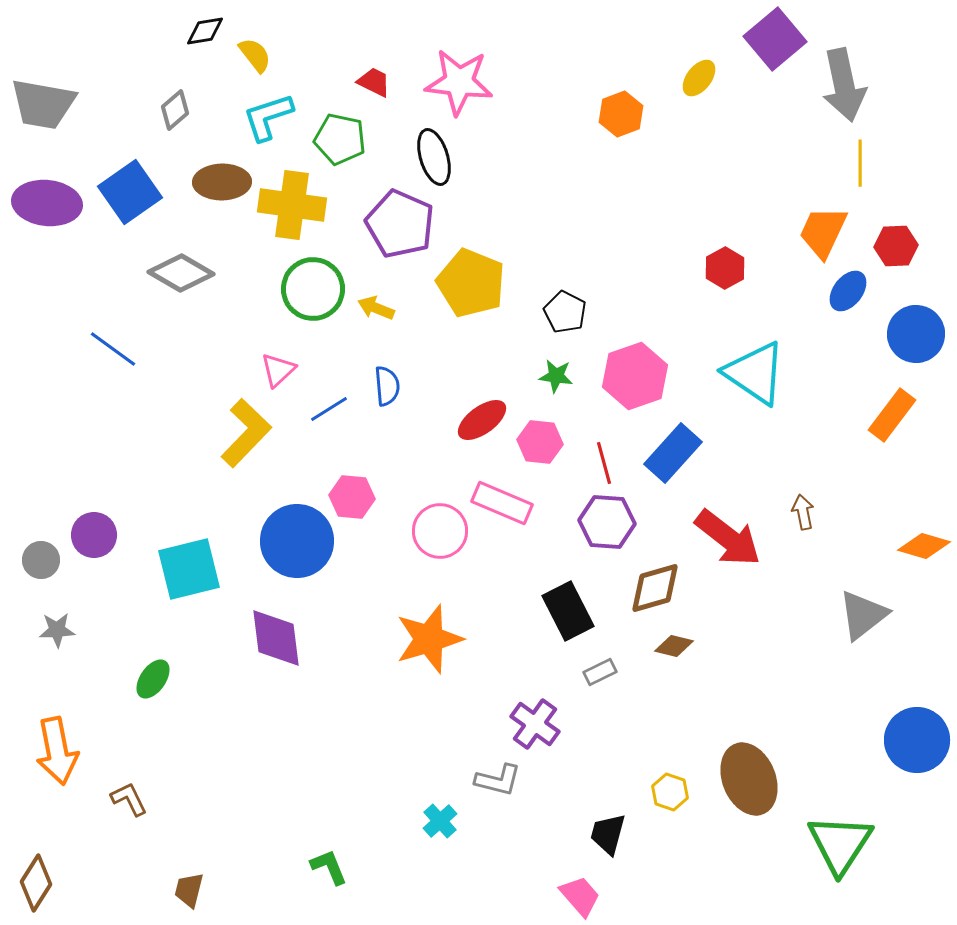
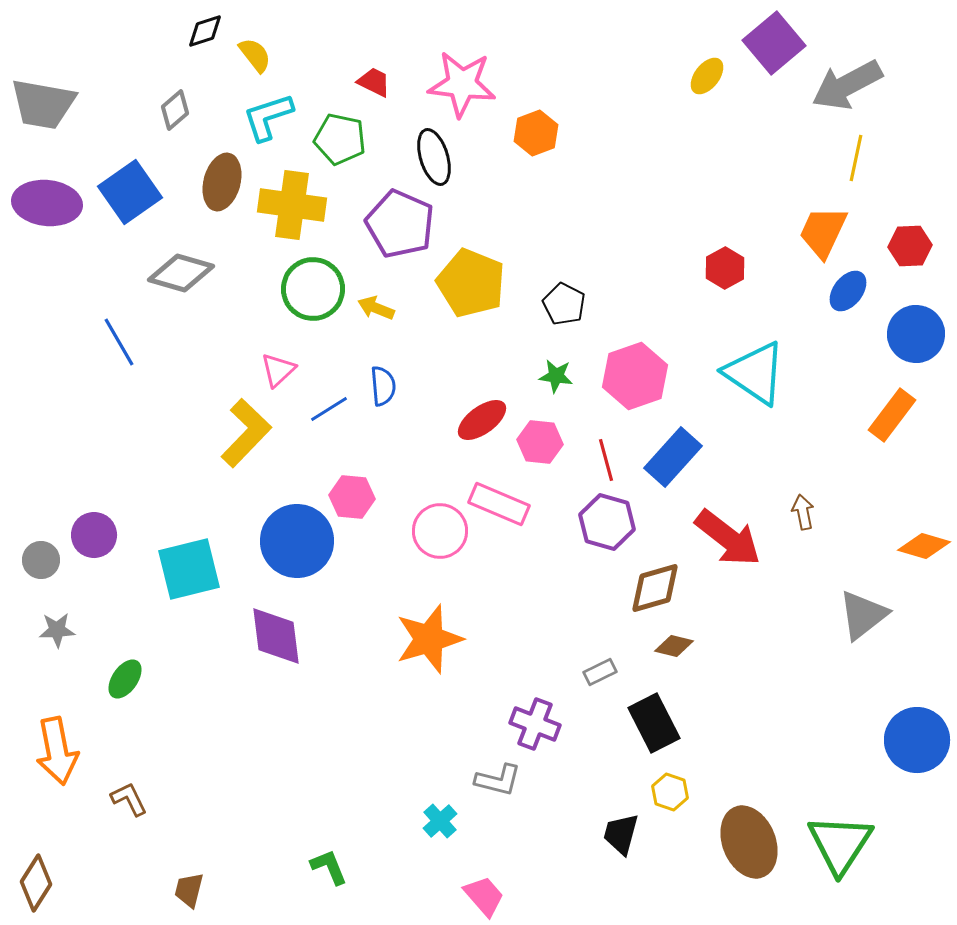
black diamond at (205, 31): rotated 9 degrees counterclockwise
purple square at (775, 39): moved 1 px left, 4 px down
yellow ellipse at (699, 78): moved 8 px right, 2 px up
pink star at (459, 82): moved 3 px right, 2 px down
gray arrow at (844, 85): moved 3 px right; rotated 74 degrees clockwise
orange hexagon at (621, 114): moved 85 px left, 19 px down
yellow line at (860, 163): moved 4 px left, 5 px up; rotated 12 degrees clockwise
brown ellipse at (222, 182): rotated 74 degrees counterclockwise
red hexagon at (896, 246): moved 14 px right
gray diamond at (181, 273): rotated 14 degrees counterclockwise
black pentagon at (565, 312): moved 1 px left, 8 px up
blue line at (113, 349): moved 6 px right, 7 px up; rotated 24 degrees clockwise
blue semicircle at (387, 386): moved 4 px left
blue rectangle at (673, 453): moved 4 px down
red line at (604, 463): moved 2 px right, 3 px up
pink rectangle at (502, 503): moved 3 px left, 1 px down
purple hexagon at (607, 522): rotated 12 degrees clockwise
black rectangle at (568, 611): moved 86 px right, 112 px down
purple diamond at (276, 638): moved 2 px up
green ellipse at (153, 679): moved 28 px left
purple cross at (535, 724): rotated 15 degrees counterclockwise
brown ellipse at (749, 779): moved 63 px down
black trapezoid at (608, 834): moved 13 px right
pink trapezoid at (580, 896): moved 96 px left
